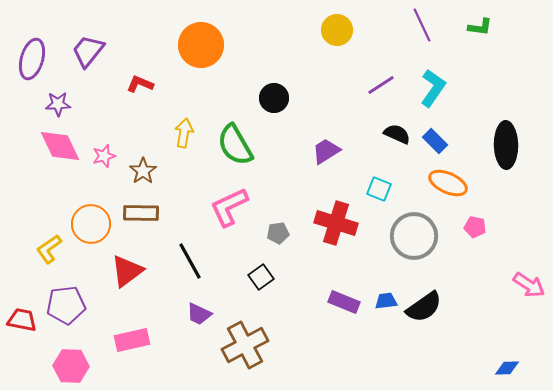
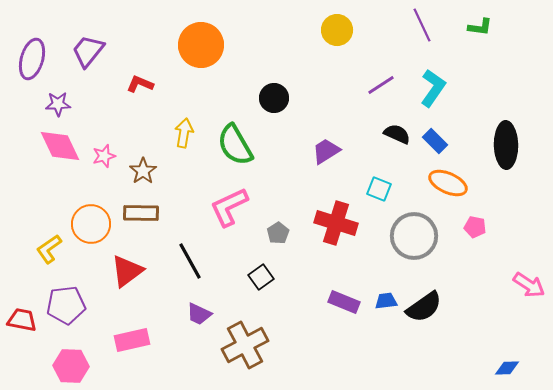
gray pentagon at (278, 233): rotated 25 degrees counterclockwise
